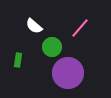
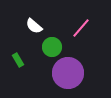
pink line: moved 1 px right
green rectangle: rotated 40 degrees counterclockwise
